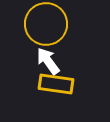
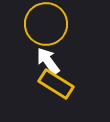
yellow rectangle: rotated 24 degrees clockwise
